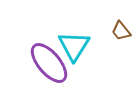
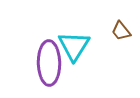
purple ellipse: rotated 39 degrees clockwise
